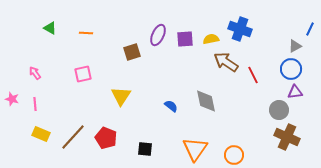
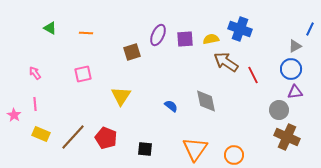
pink star: moved 2 px right, 16 px down; rotated 16 degrees clockwise
